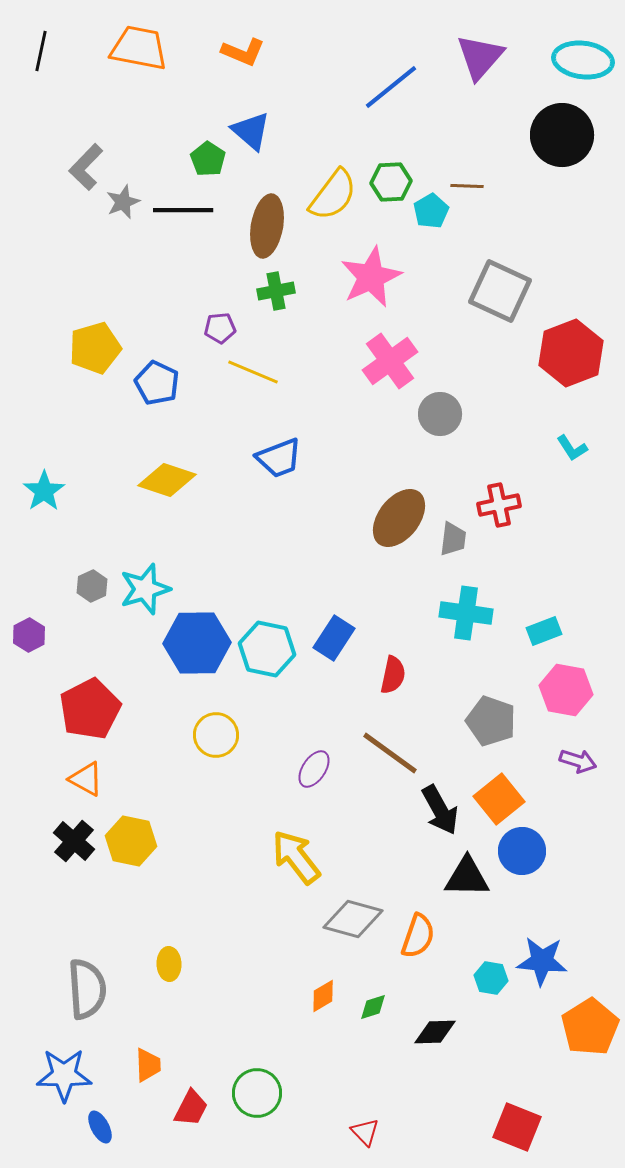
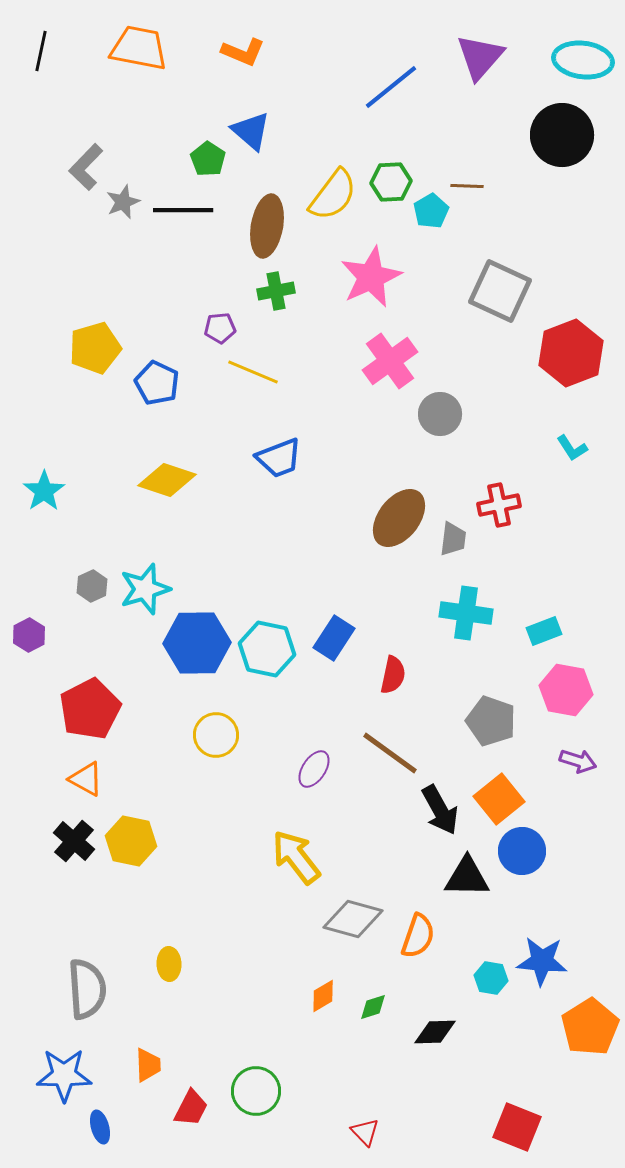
green circle at (257, 1093): moved 1 px left, 2 px up
blue ellipse at (100, 1127): rotated 12 degrees clockwise
